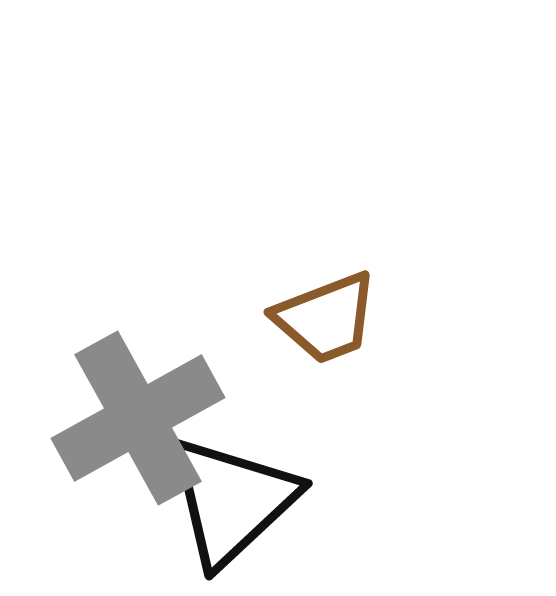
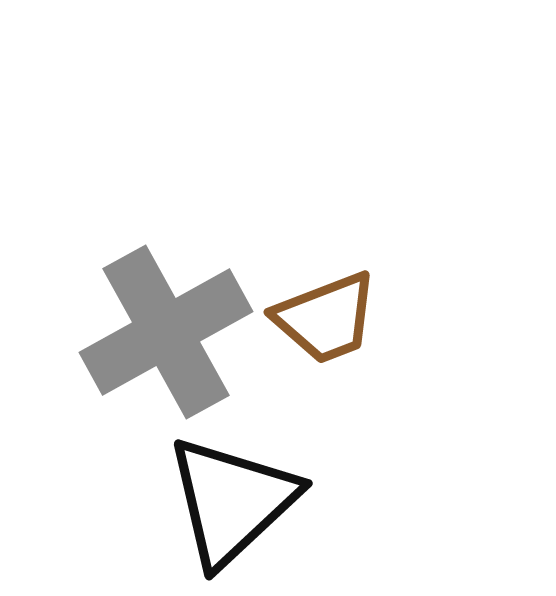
gray cross: moved 28 px right, 86 px up
